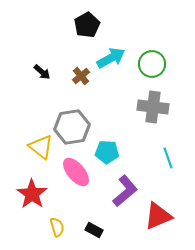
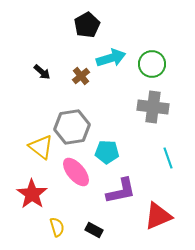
cyan arrow: rotated 12 degrees clockwise
purple L-shape: moved 4 px left; rotated 28 degrees clockwise
